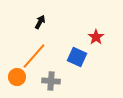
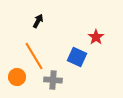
black arrow: moved 2 px left, 1 px up
orange line: rotated 72 degrees counterclockwise
gray cross: moved 2 px right, 1 px up
